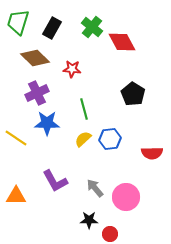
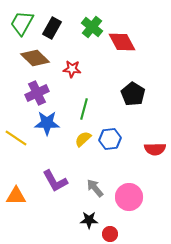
green trapezoid: moved 4 px right, 1 px down; rotated 12 degrees clockwise
green line: rotated 30 degrees clockwise
red semicircle: moved 3 px right, 4 px up
pink circle: moved 3 px right
